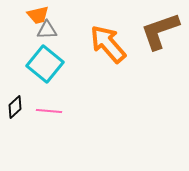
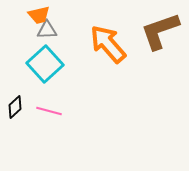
orange trapezoid: moved 1 px right
cyan square: rotated 9 degrees clockwise
pink line: rotated 10 degrees clockwise
